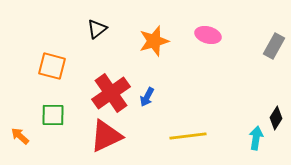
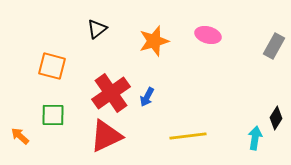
cyan arrow: moved 1 px left
